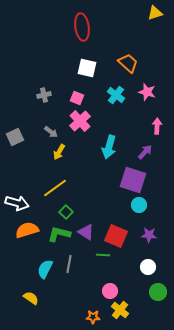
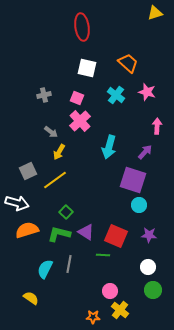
gray square: moved 13 px right, 34 px down
yellow line: moved 8 px up
green circle: moved 5 px left, 2 px up
